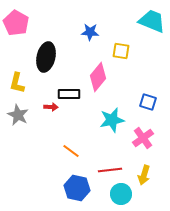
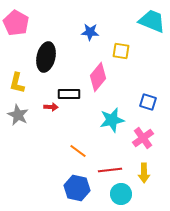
orange line: moved 7 px right
yellow arrow: moved 2 px up; rotated 18 degrees counterclockwise
